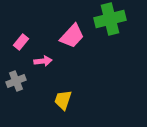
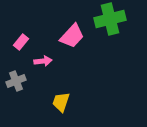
yellow trapezoid: moved 2 px left, 2 px down
